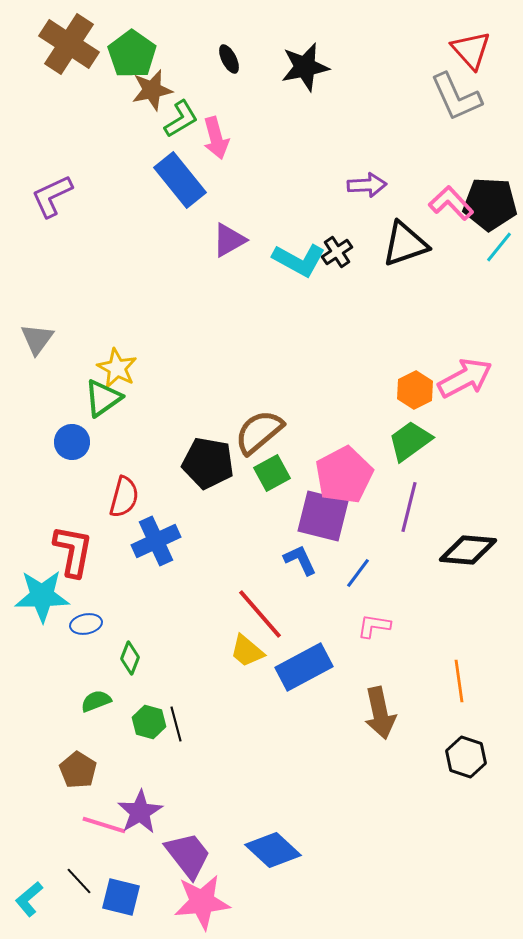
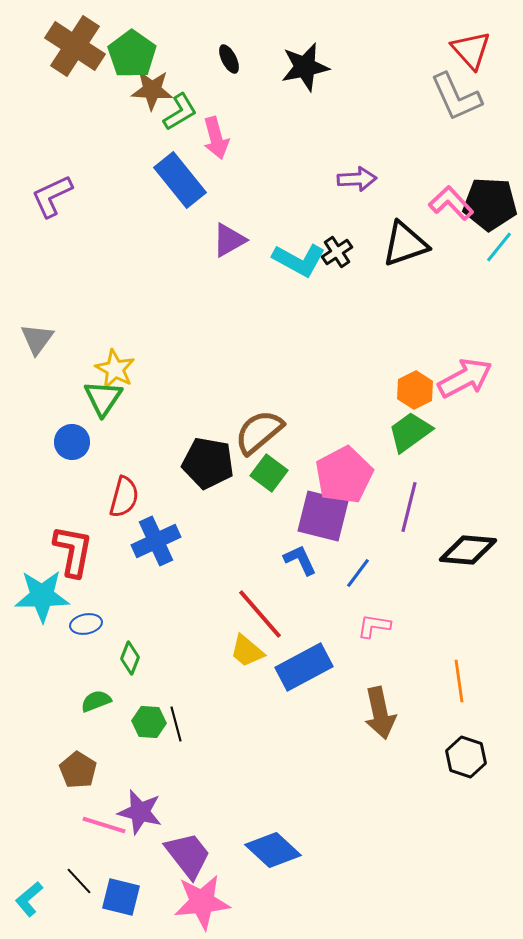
brown cross at (69, 44): moved 6 px right, 2 px down
brown star at (152, 90): rotated 15 degrees clockwise
green L-shape at (181, 119): moved 1 px left, 7 px up
purple arrow at (367, 185): moved 10 px left, 6 px up
yellow star at (117, 368): moved 2 px left, 1 px down
green triangle at (103, 398): rotated 21 degrees counterclockwise
green trapezoid at (410, 441): moved 9 px up
green square at (272, 473): moved 3 px left; rotated 24 degrees counterclockwise
green hexagon at (149, 722): rotated 12 degrees counterclockwise
purple star at (140, 812): rotated 27 degrees counterclockwise
